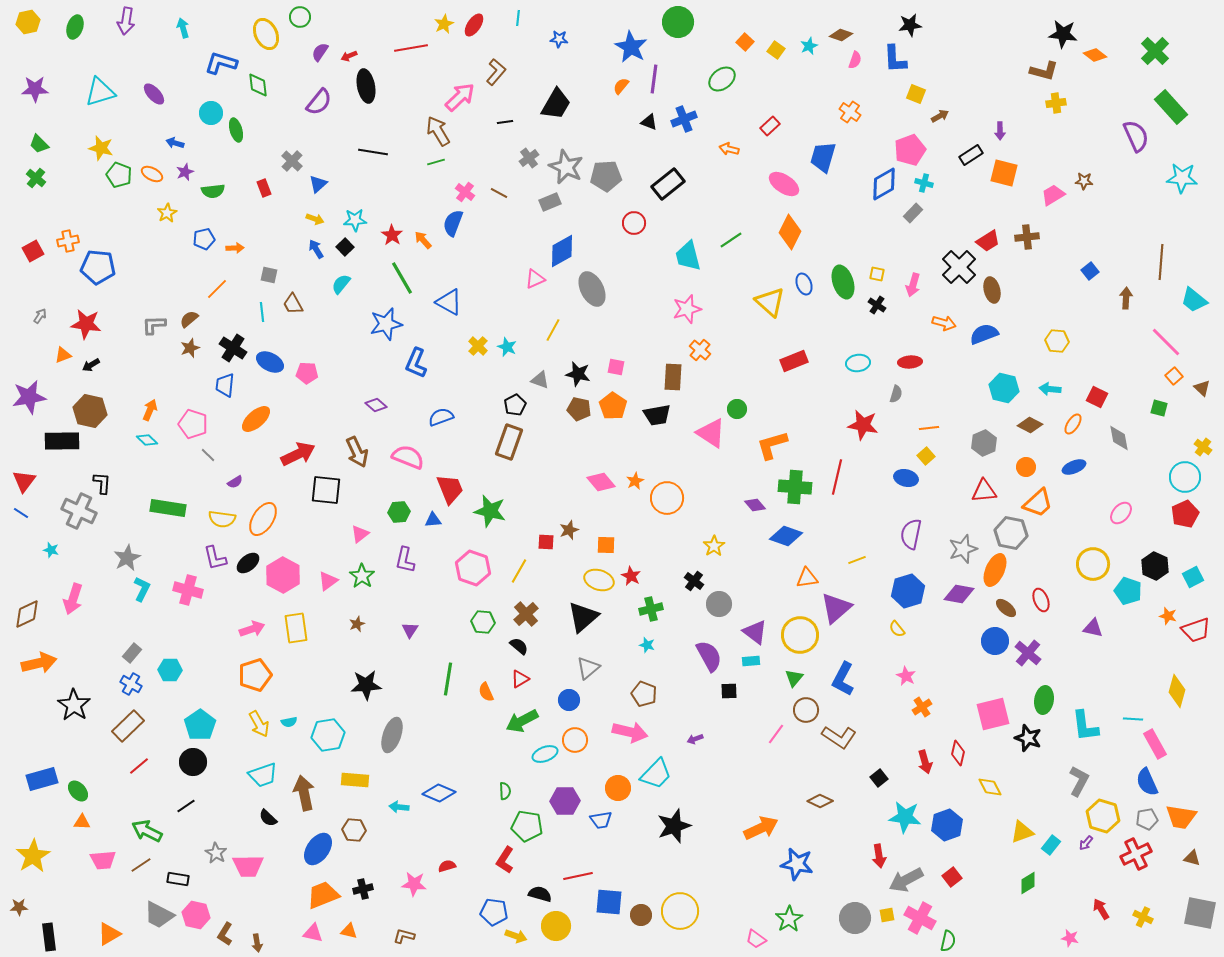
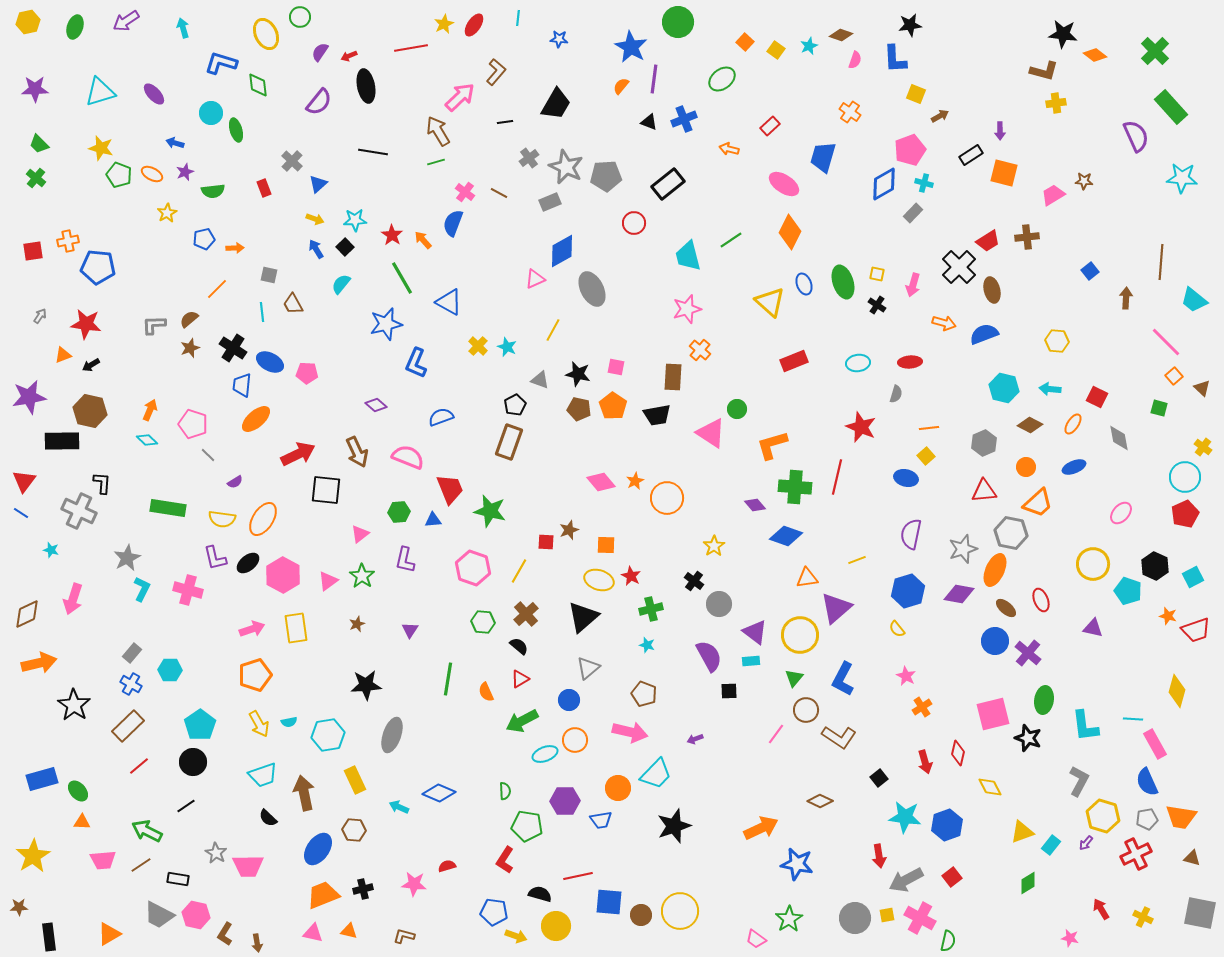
purple arrow at (126, 21): rotated 48 degrees clockwise
red square at (33, 251): rotated 20 degrees clockwise
blue trapezoid at (225, 385): moved 17 px right
red star at (863, 425): moved 2 px left, 2 px down; rotated 12 degrees clockwise
yellow rectangle at (355, 780): rotated 60 degrees clockwise
cyan arrow at (399, 807): rotated 18 degrees clockwise
